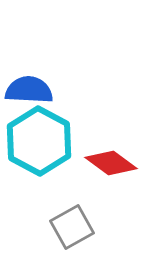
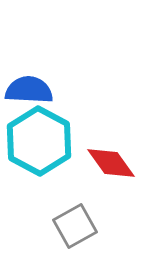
red diamond: rotated 18 degrees clockwise
gray square: moved 3 px right, 1 px up
